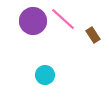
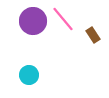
pink line: rotated 8 degrees clockwise
cyan circle: moved 16 px left
